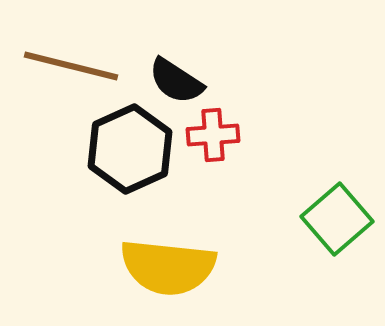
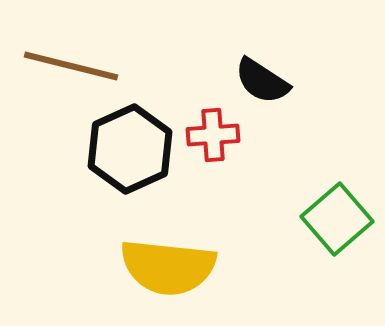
black semicircle: moved 86 px right
